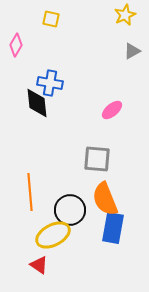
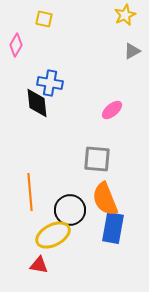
yellow square: moved 7 px left
red triangle: rotated 24 degrees counterclockwise
